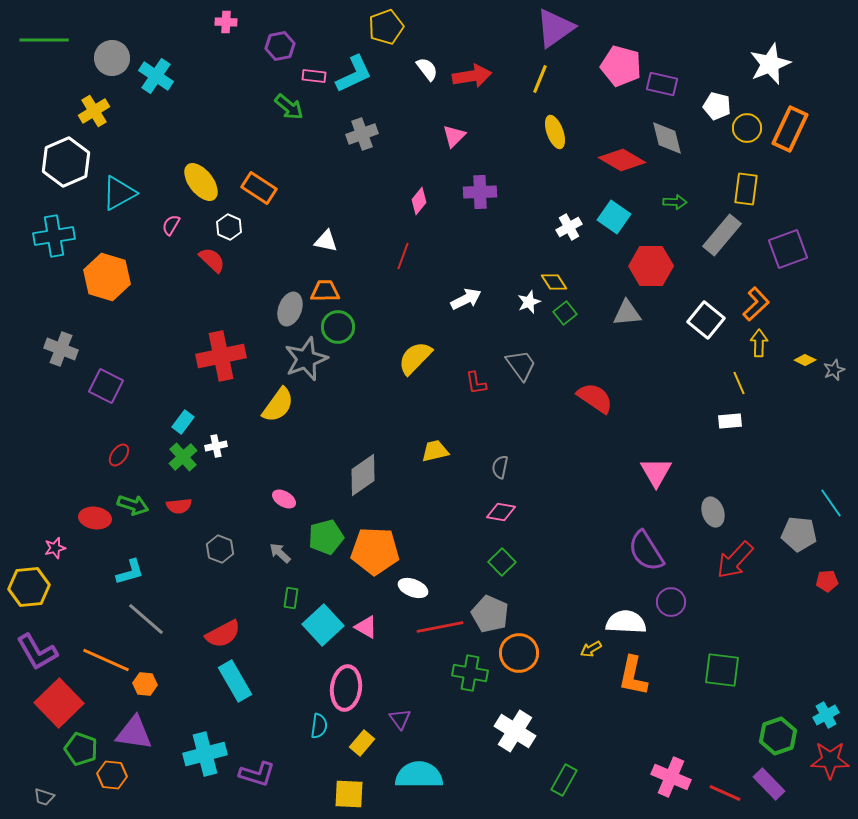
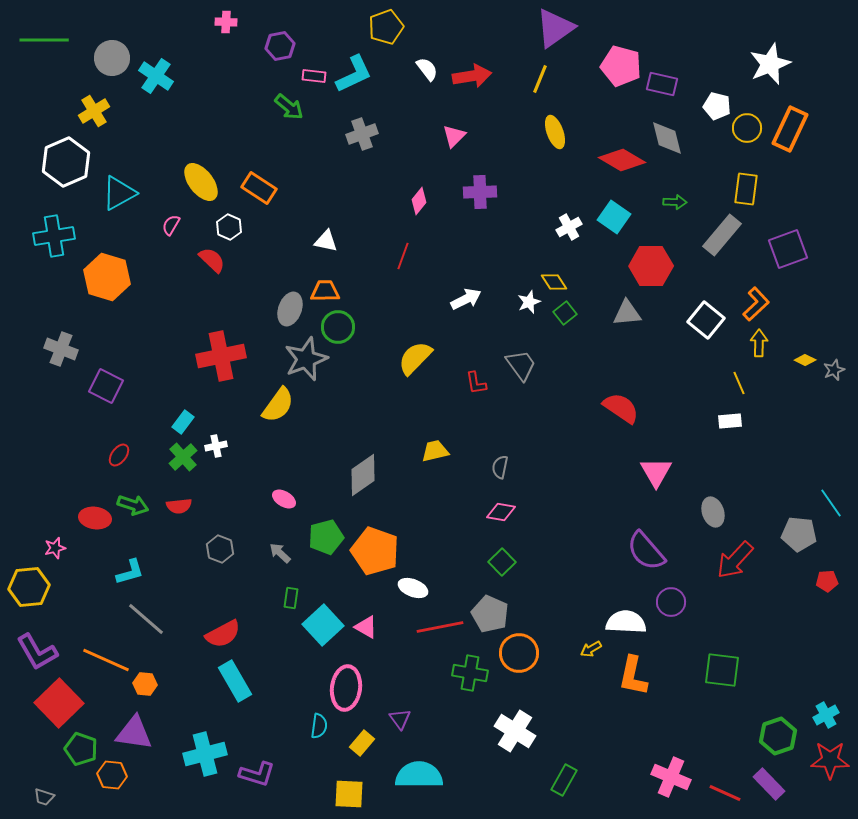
red semicircle at (595, 398): moved 26 px right, 10 px down
orange pentagon at (375, 551): rotated 18 degrees clockwise
purple semicircle at (646, 551): rotated 9 degrees counterclockwise
